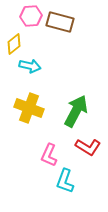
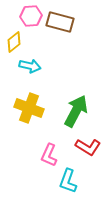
yellow diamond: moved 2 px up
cyan L-shape: moved 3 px right
